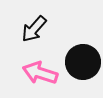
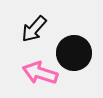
black circle: moved 9 px left, 9 px up
